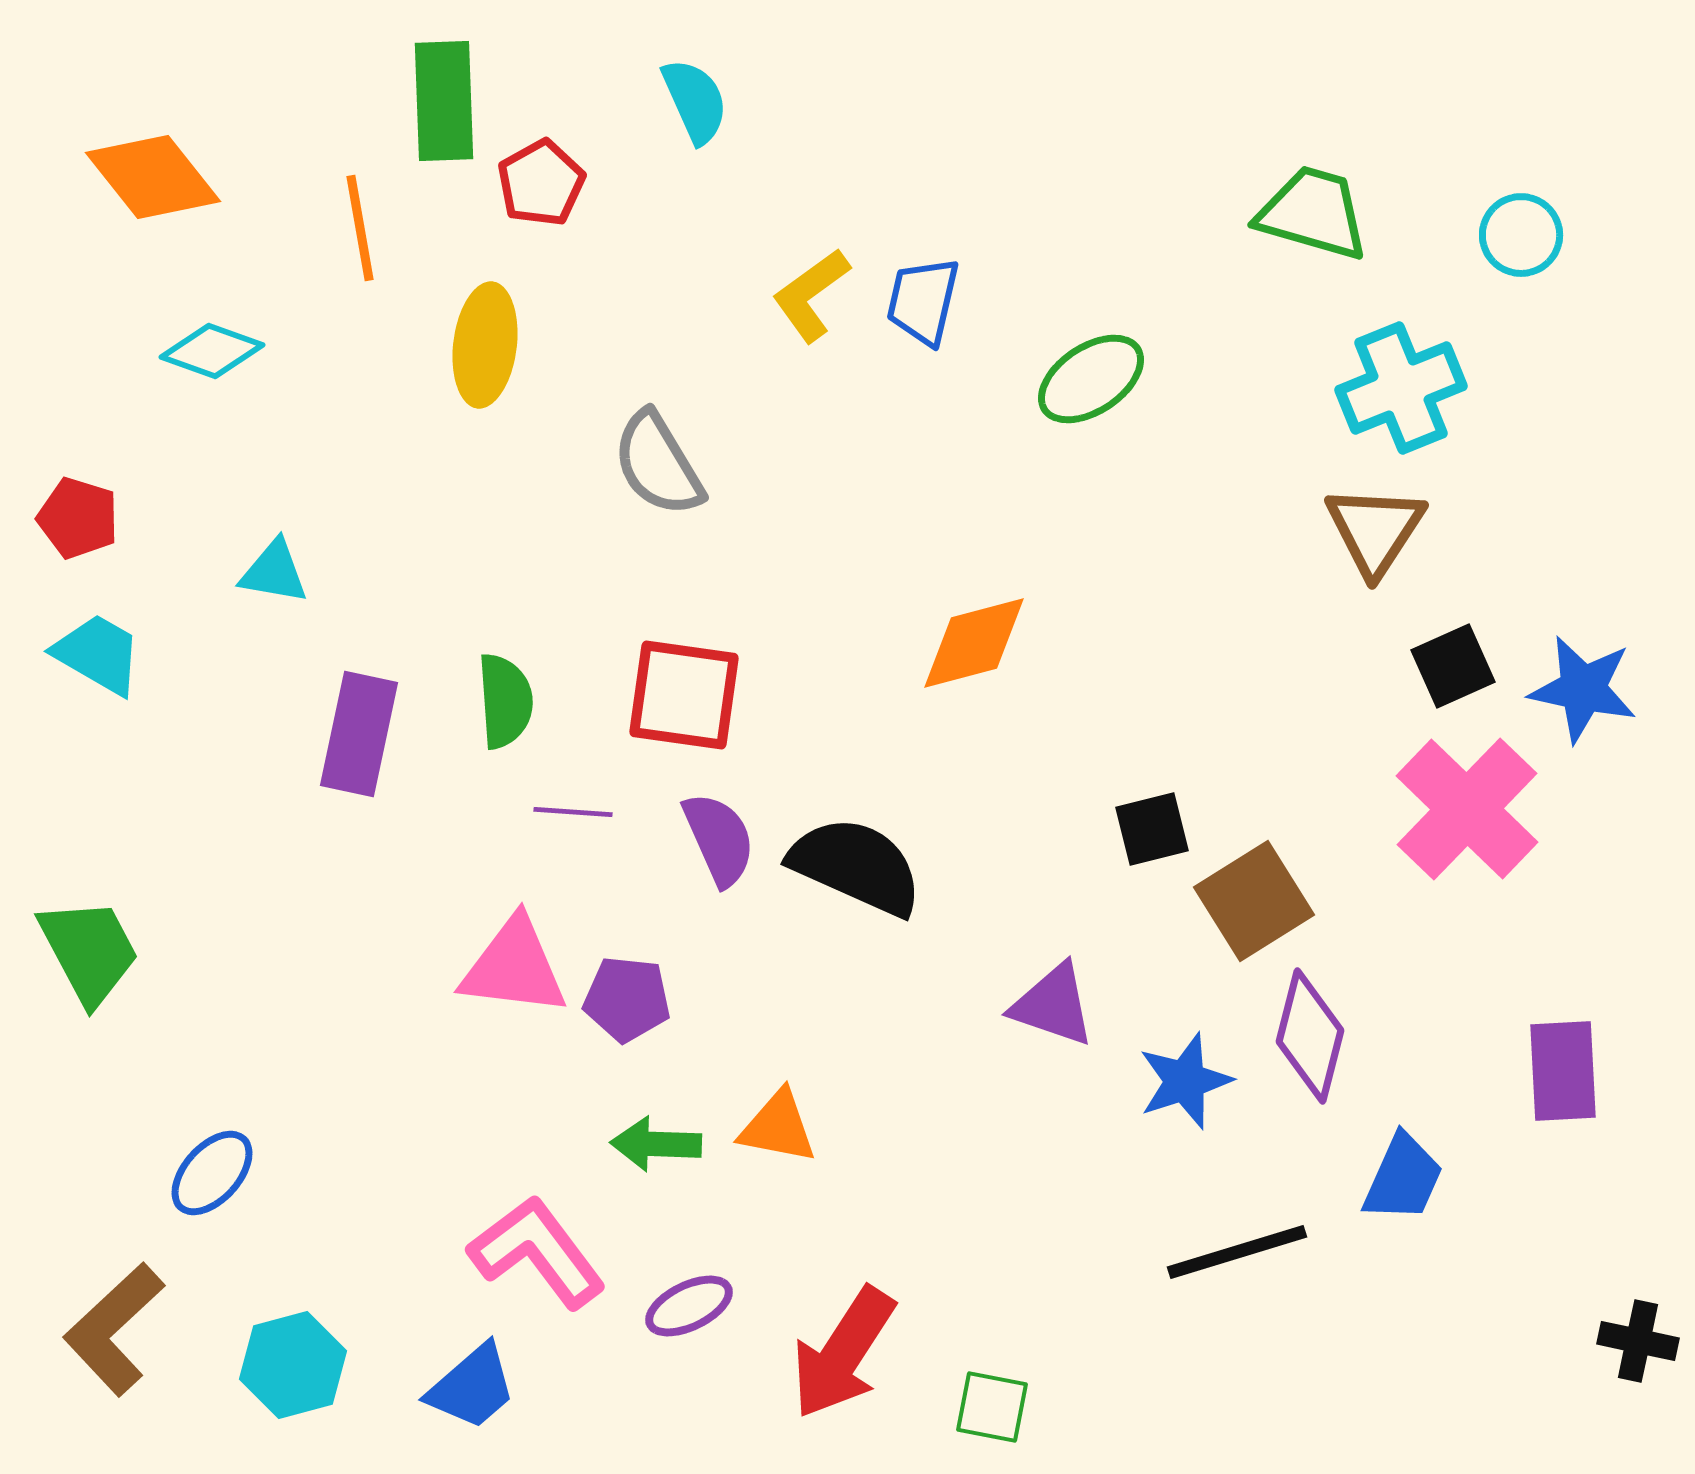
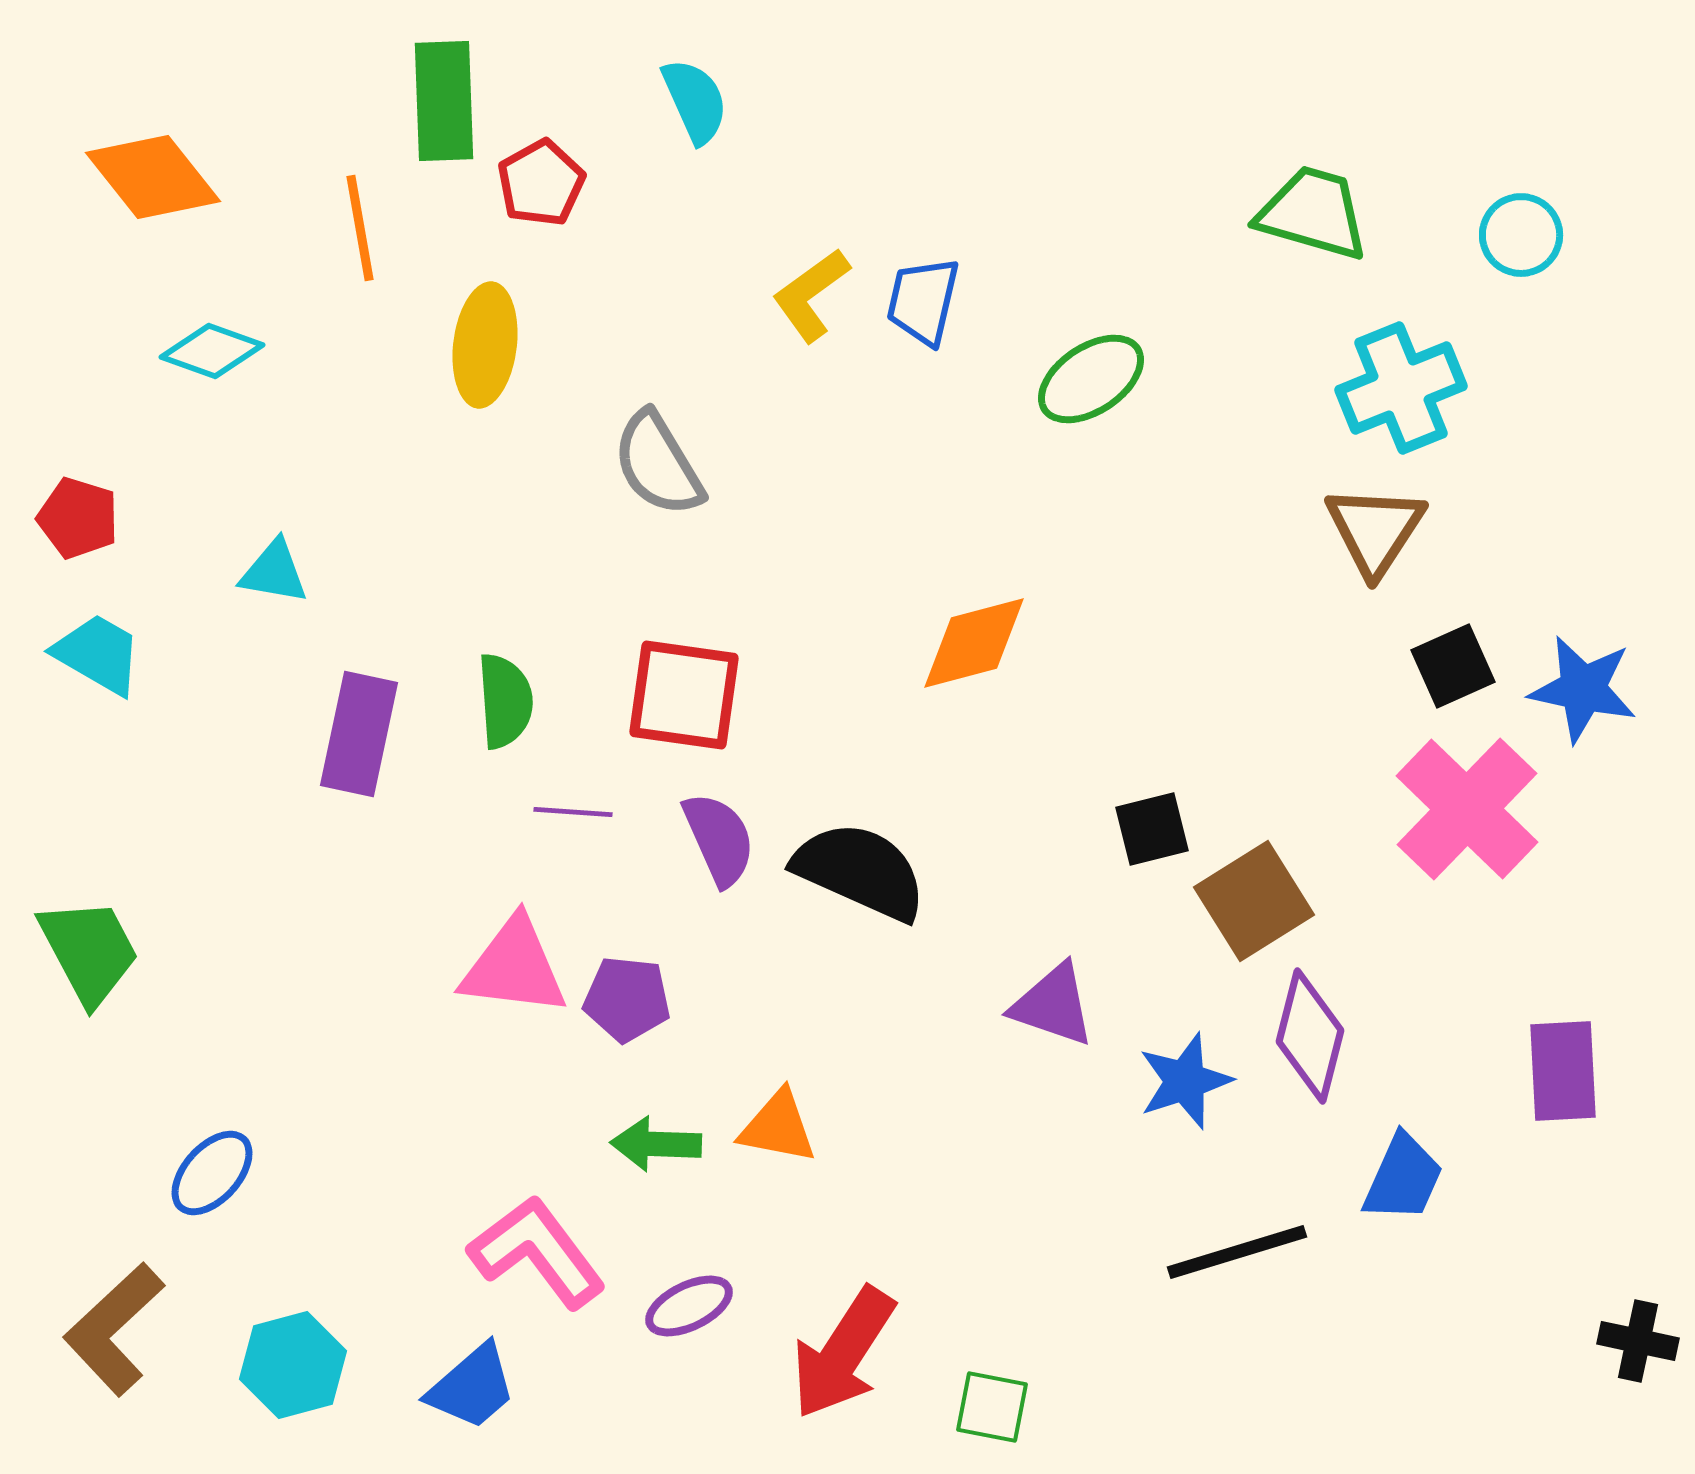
black semicircle at (856, 866): moved 4 px right, 5 px down
